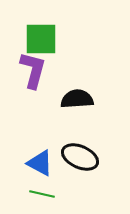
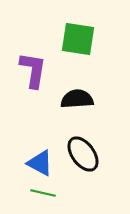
green square: moved 37 px right; rotated 9 degrees clockwise
purple L-shape: rotated 6 degrees counterclockwise
black ellipse: moved 3 px right, 3 px up; rotated 30 degrees clockwise
green line: moved 1 px right, 1 px up
